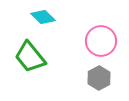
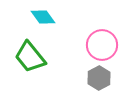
cyan diamond: rotated 10 degrees clockwise
pink circle: moved 1 px right, 4 px down
